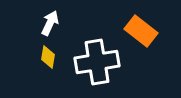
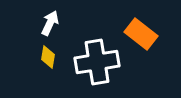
orange rectangle: moved 3 px down
